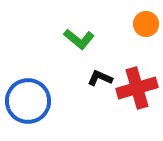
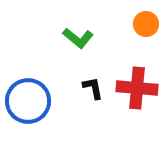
green L-shape: moved 1 px left, 1 px up
black L-shape: moved 7 px left, 10 px down; rotated 55 degrees clockwise
red cross: rotated 21 degrees clockwise
